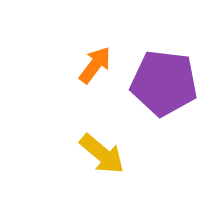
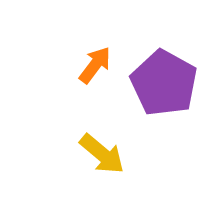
purple pentagon: rotated 22 degrees clockwise
